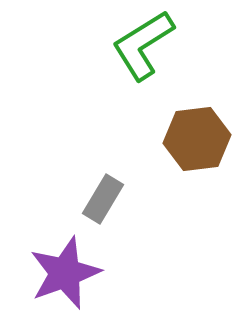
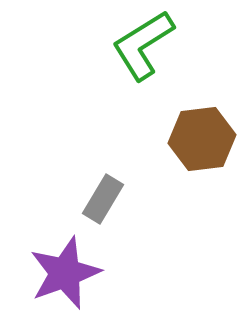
brown hexagon: moved 5 px right
